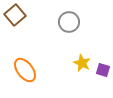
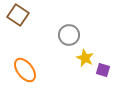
brown square: moved 3 px right; rotated 15 degrees counterclockwise
gray circle: moved 13 px down
yellow star: moved 3 px right, 5 px up
